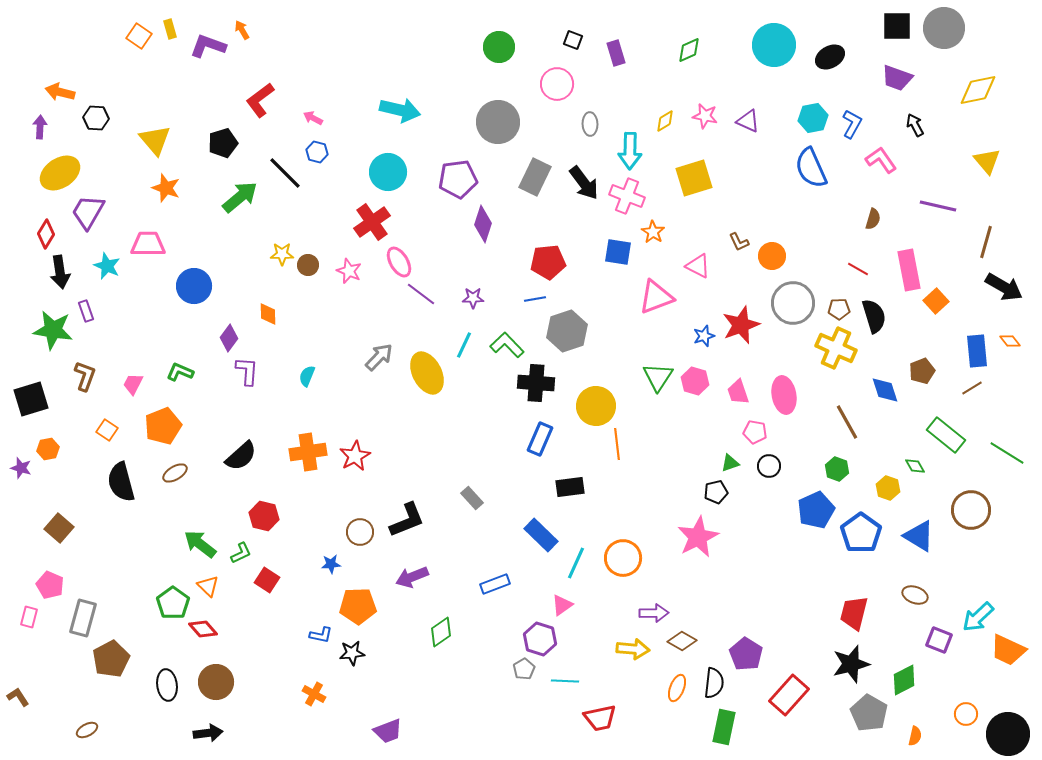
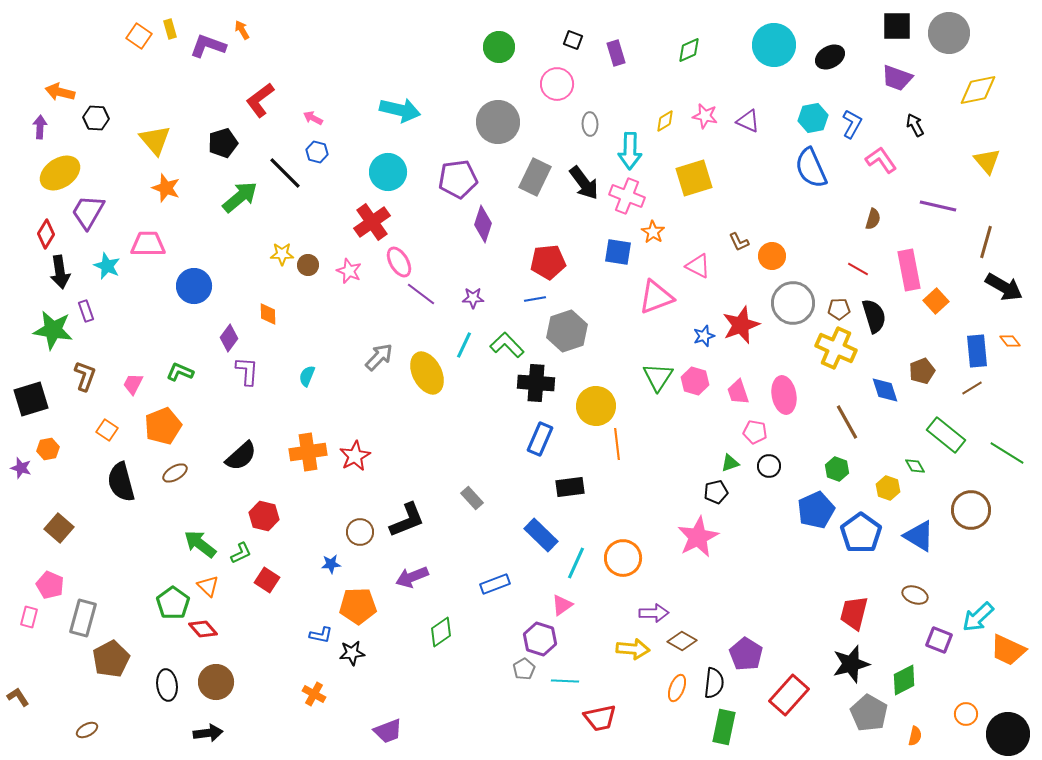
gray circle at (944, 28): moved 5 px right, 5 px down
